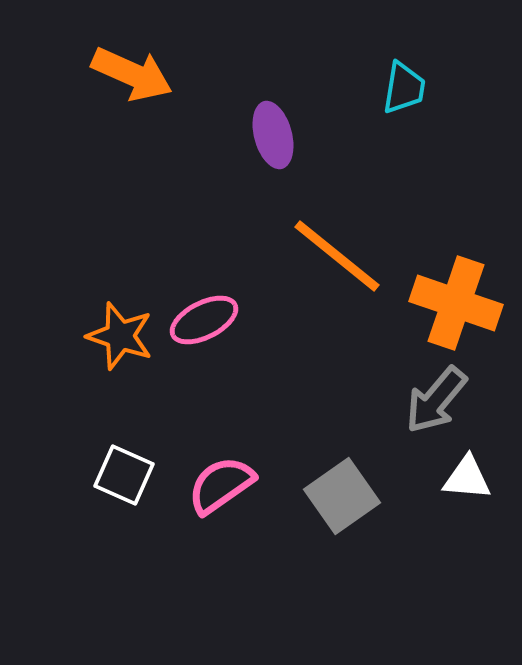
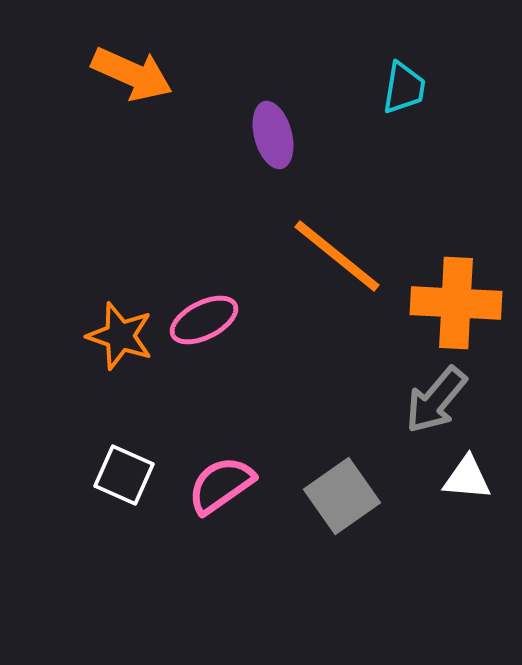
orange cross: rotated 16 degrees counterclockwise
